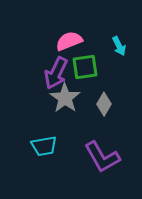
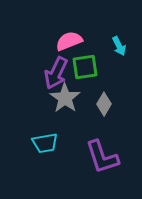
cyan trapezoid: moved 1 px right, 3 px up
purple L-shape: rotated 12 degrees clockwise
